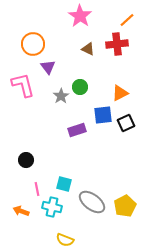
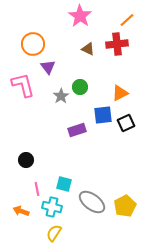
yellow semicircle: moved 11 px left, 7 px up; rotated 102 degrees clockwise
